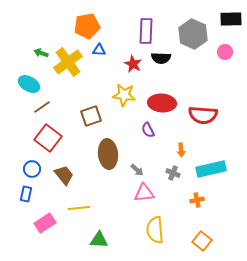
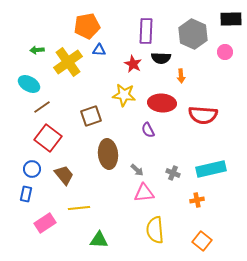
green arrow: moved 4 px left, 3 px up; rotated 24 degrees counterclockwise
orange arrow: moved 74 px up
